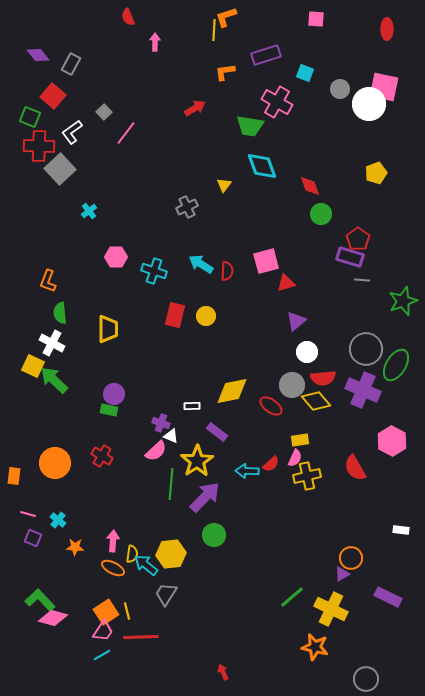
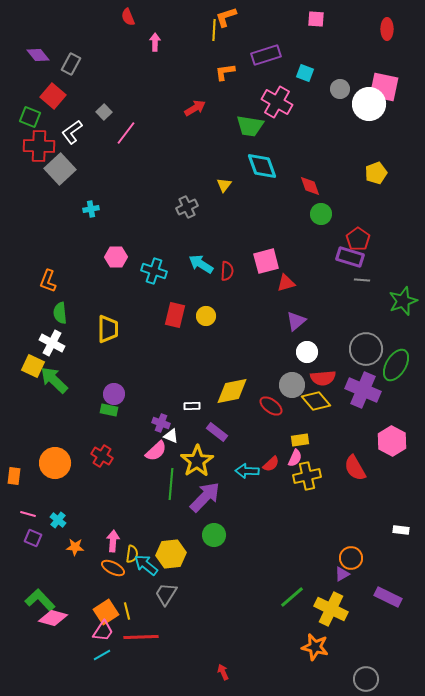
cyan cross at (89, 211): moved 2 px right, 2 px up; rotated 28 degrees clockwise
